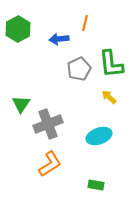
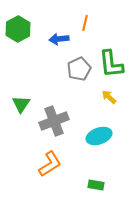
gray cross: moved 6 px right, 3 px up
